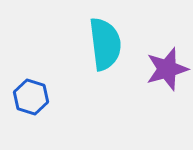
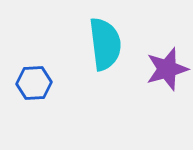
blue hexagon: moved 3 px right, 14 px up; rotated 20 degrees counterclockwise
